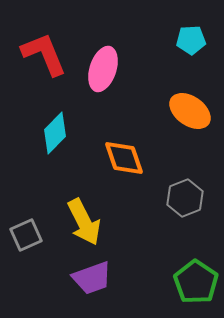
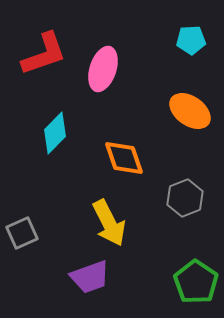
red L-shape: rotated 93 degrees clockwise
yellow arrow: moved 25 px right, 1 px down
gray square: moved 4 px left, 2 px up
purple trapezoid: moved 2 px left, 1 px up
